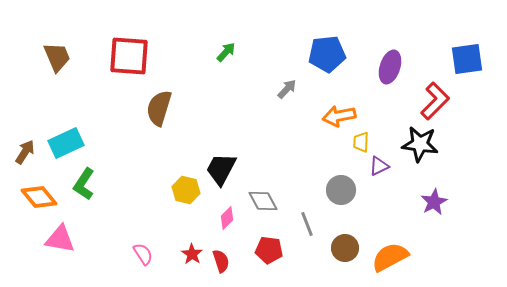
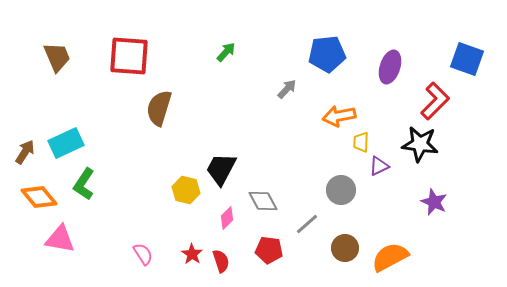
blue square: rotated 28 degrees clockwise
purple star: rotated 20 degrees counterclockwise
gray line: rotated 70 degrees clockwise
